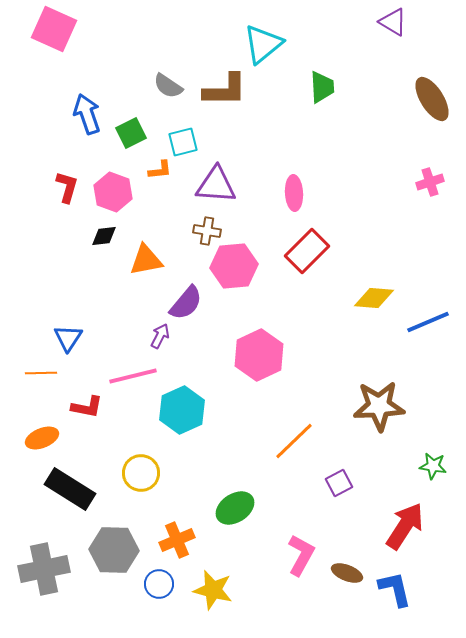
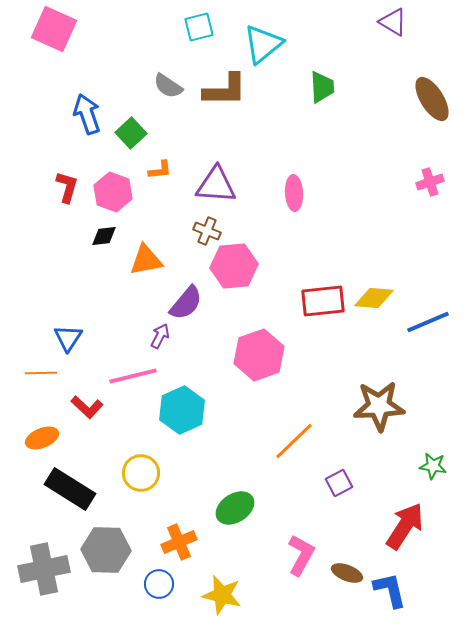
green square at (131, 133): rotated 16 degrees counterclockwise
cyan square at (183, 142): moved 16 px right, 115 px up
brown cross at (207, 231): rotated 12 degrees clockwise
red rectangle at (307, 251): moved 16 px right, 50 px down; rotated 39 degrees clockwise
pink hexagon at (259, 355): rotated 6 degrees clockwise
red L-shape at (87, 407): rotated 32 degrees clockwise
orange cross at (177, 540): moved 2 px right, 2 px down
gray hexagon at (114, 550): moved 8 px left
blue L-shape at (395, 589): moved 5 px left, 1 px down
yellow star at (213, 590): moved 9 px right, 5 px down
